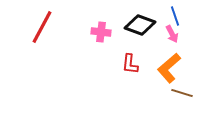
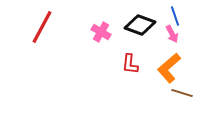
pink cross: rotated 24 degrees clockwise
